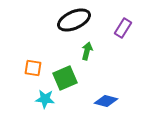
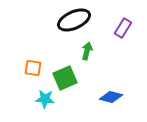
blue diamond: moved 5 px right, 4 px up
